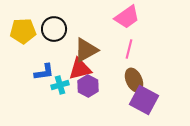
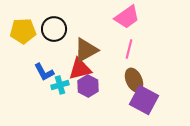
blue L-shape: rotated 70 degrees clockwise
